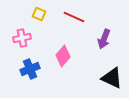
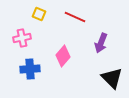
red line: moved 1 px right
purple arrow: moved 3 px left, 4 px down
blue cross: rotated 18 degrees clockwise
black triangle: rotated 20 degrees clockwise
